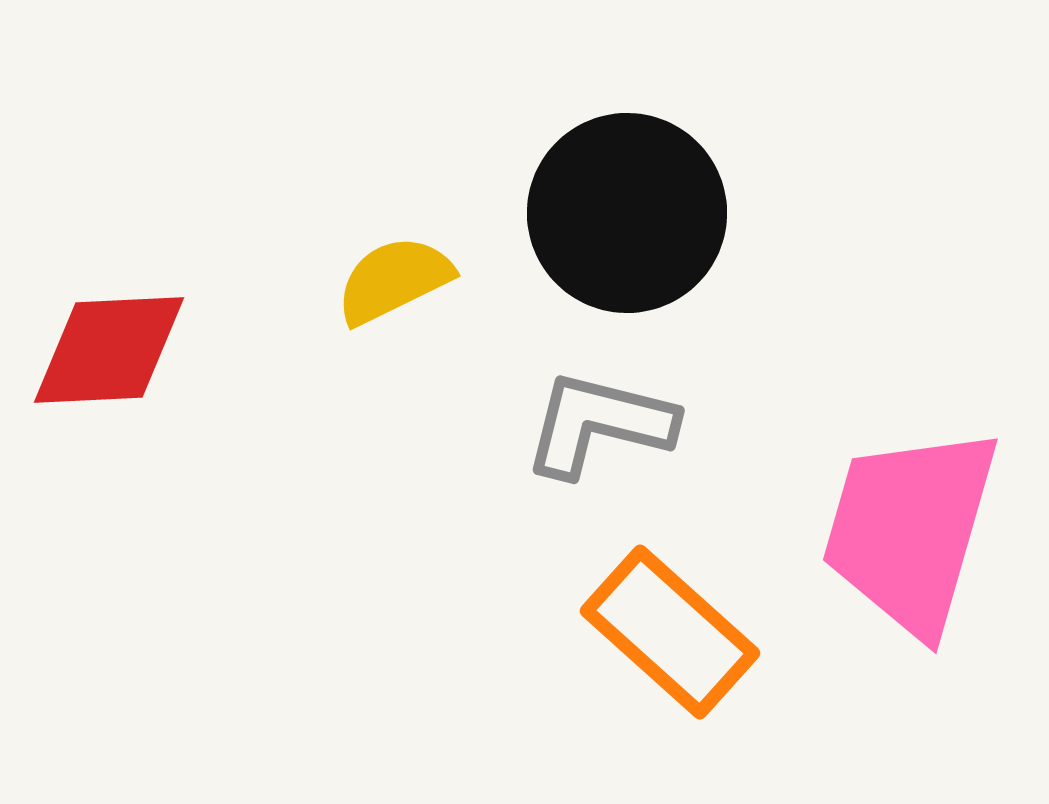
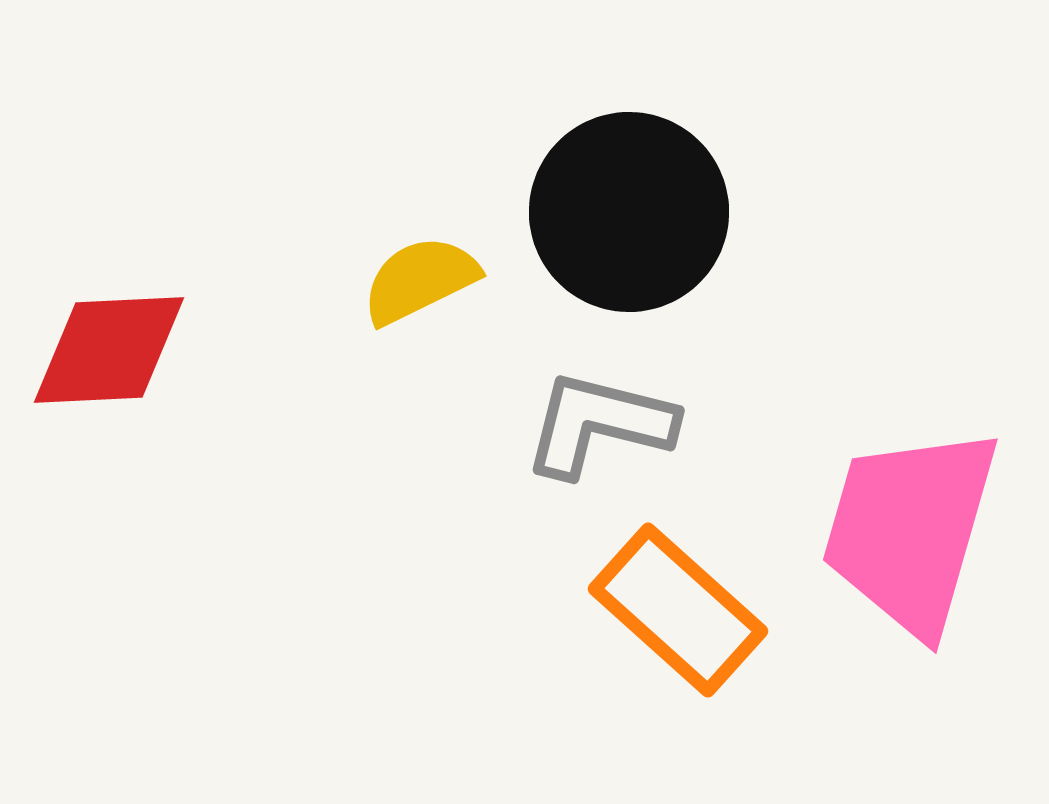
black circle: moved 2 px right, 1 px up
yellow semicircle: moved 26 px right
orange rectangle: moved 8 px right, 22 px up
